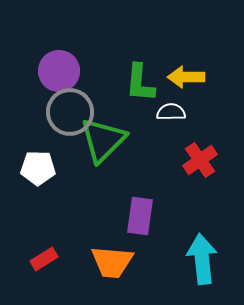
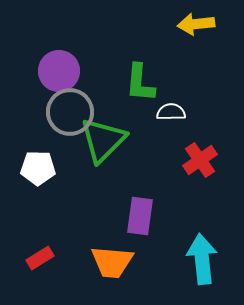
yellow arrow: moved 10 px right, 53 px up; rotated 6 degrees counterclockwise
red rectangle: moved 4 px left, 1 px up
